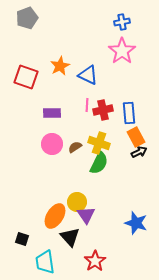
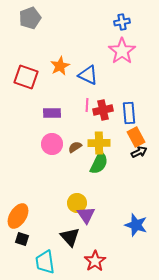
gray pentagon: moved 3 px right
yellow cross: rotated 20 degrees counterclockwise
yellow circle: moved 1 px down
orange ellipse: moved 37 px left
blue star: moved 2 px down
